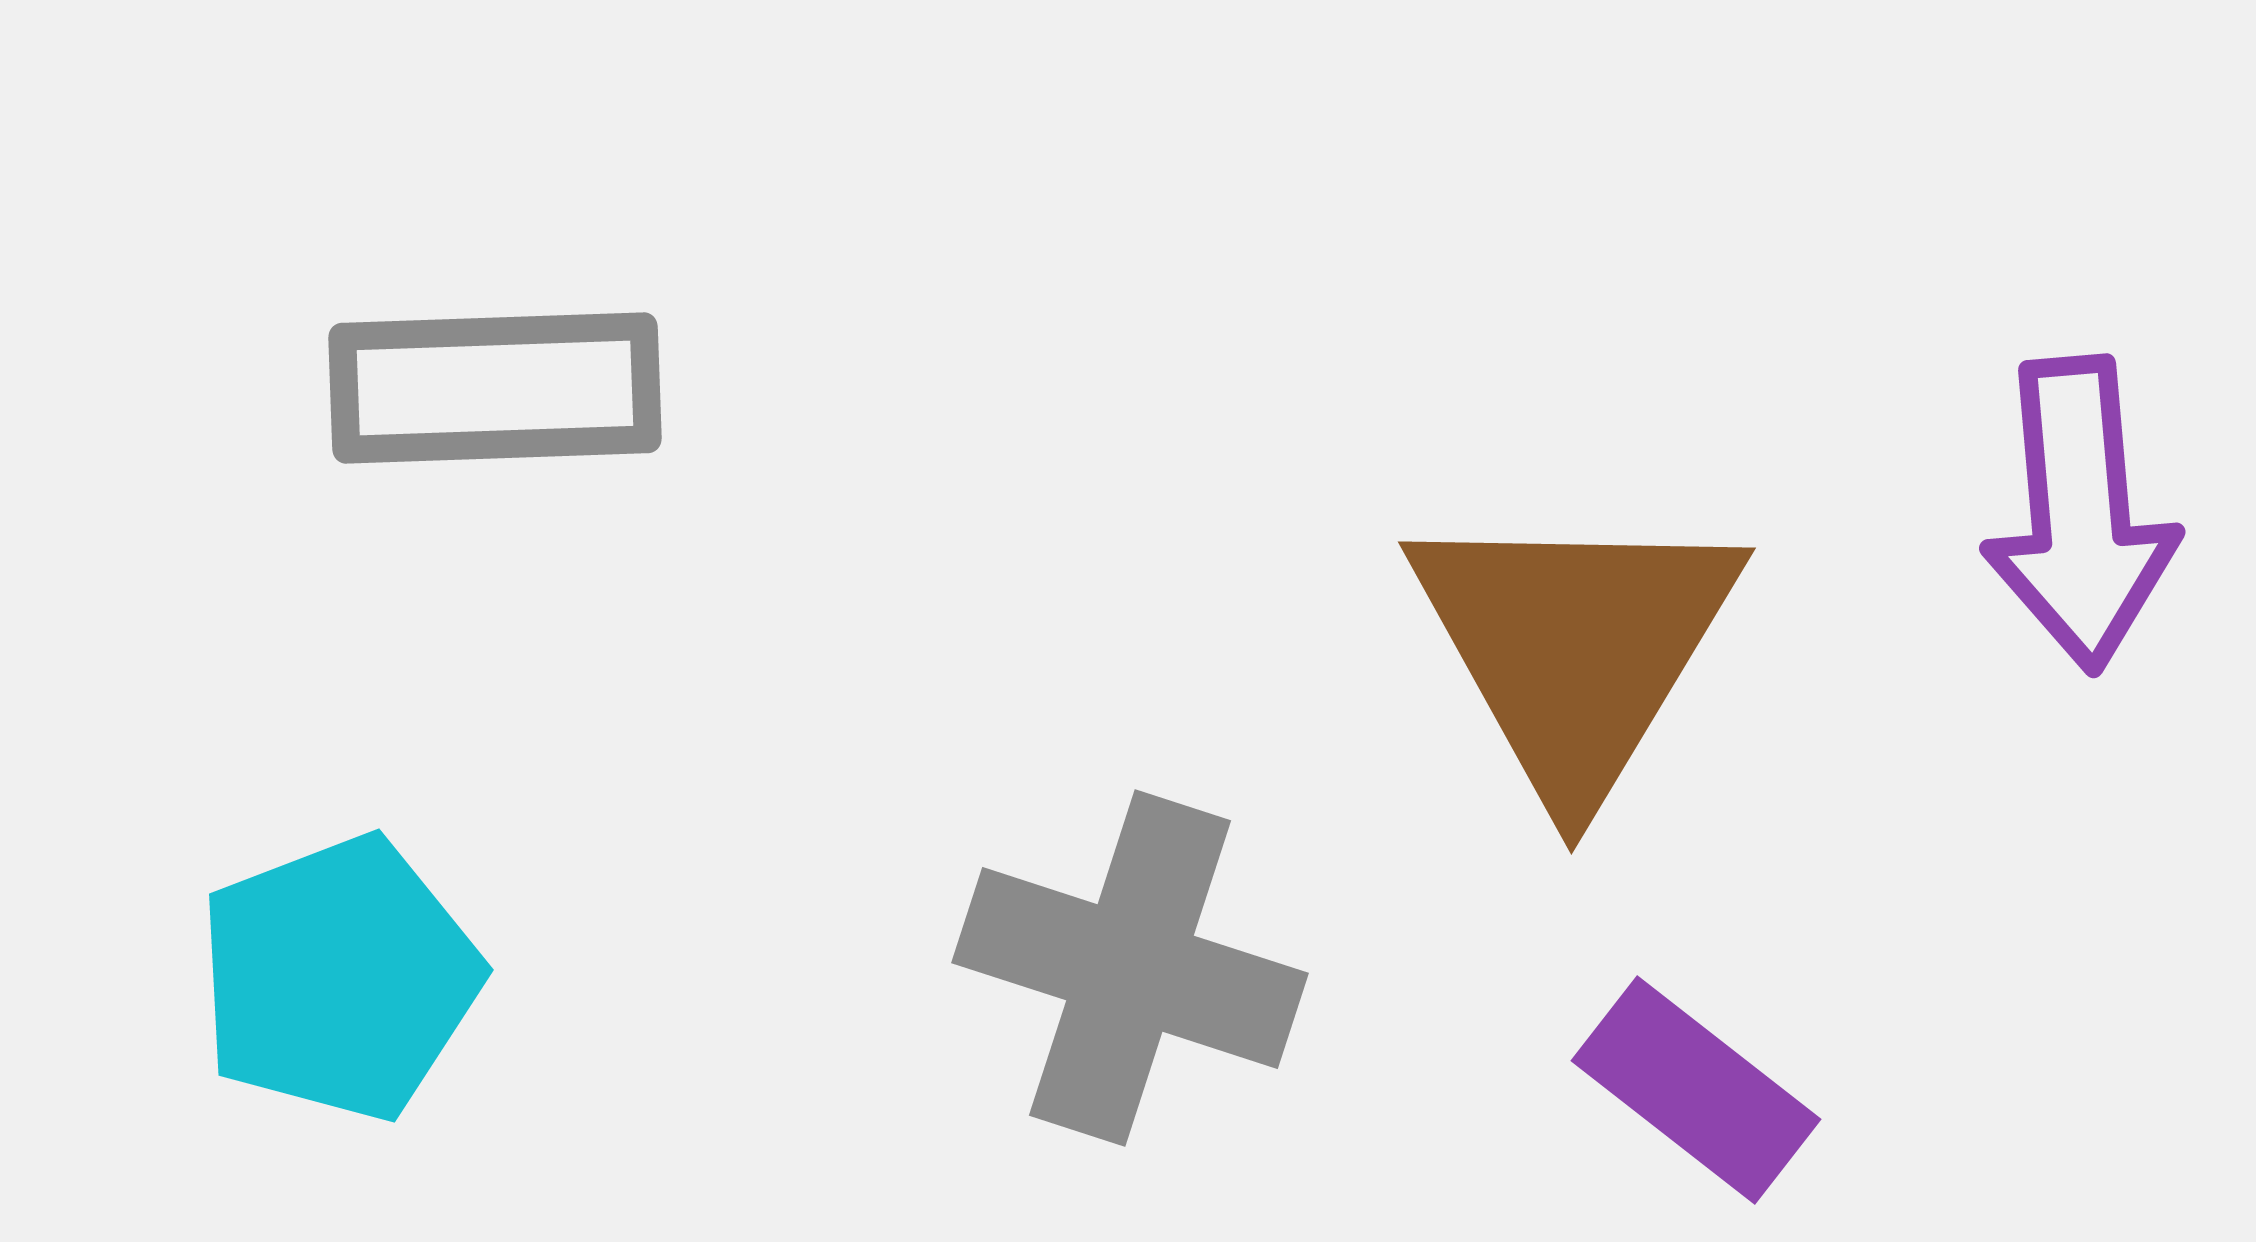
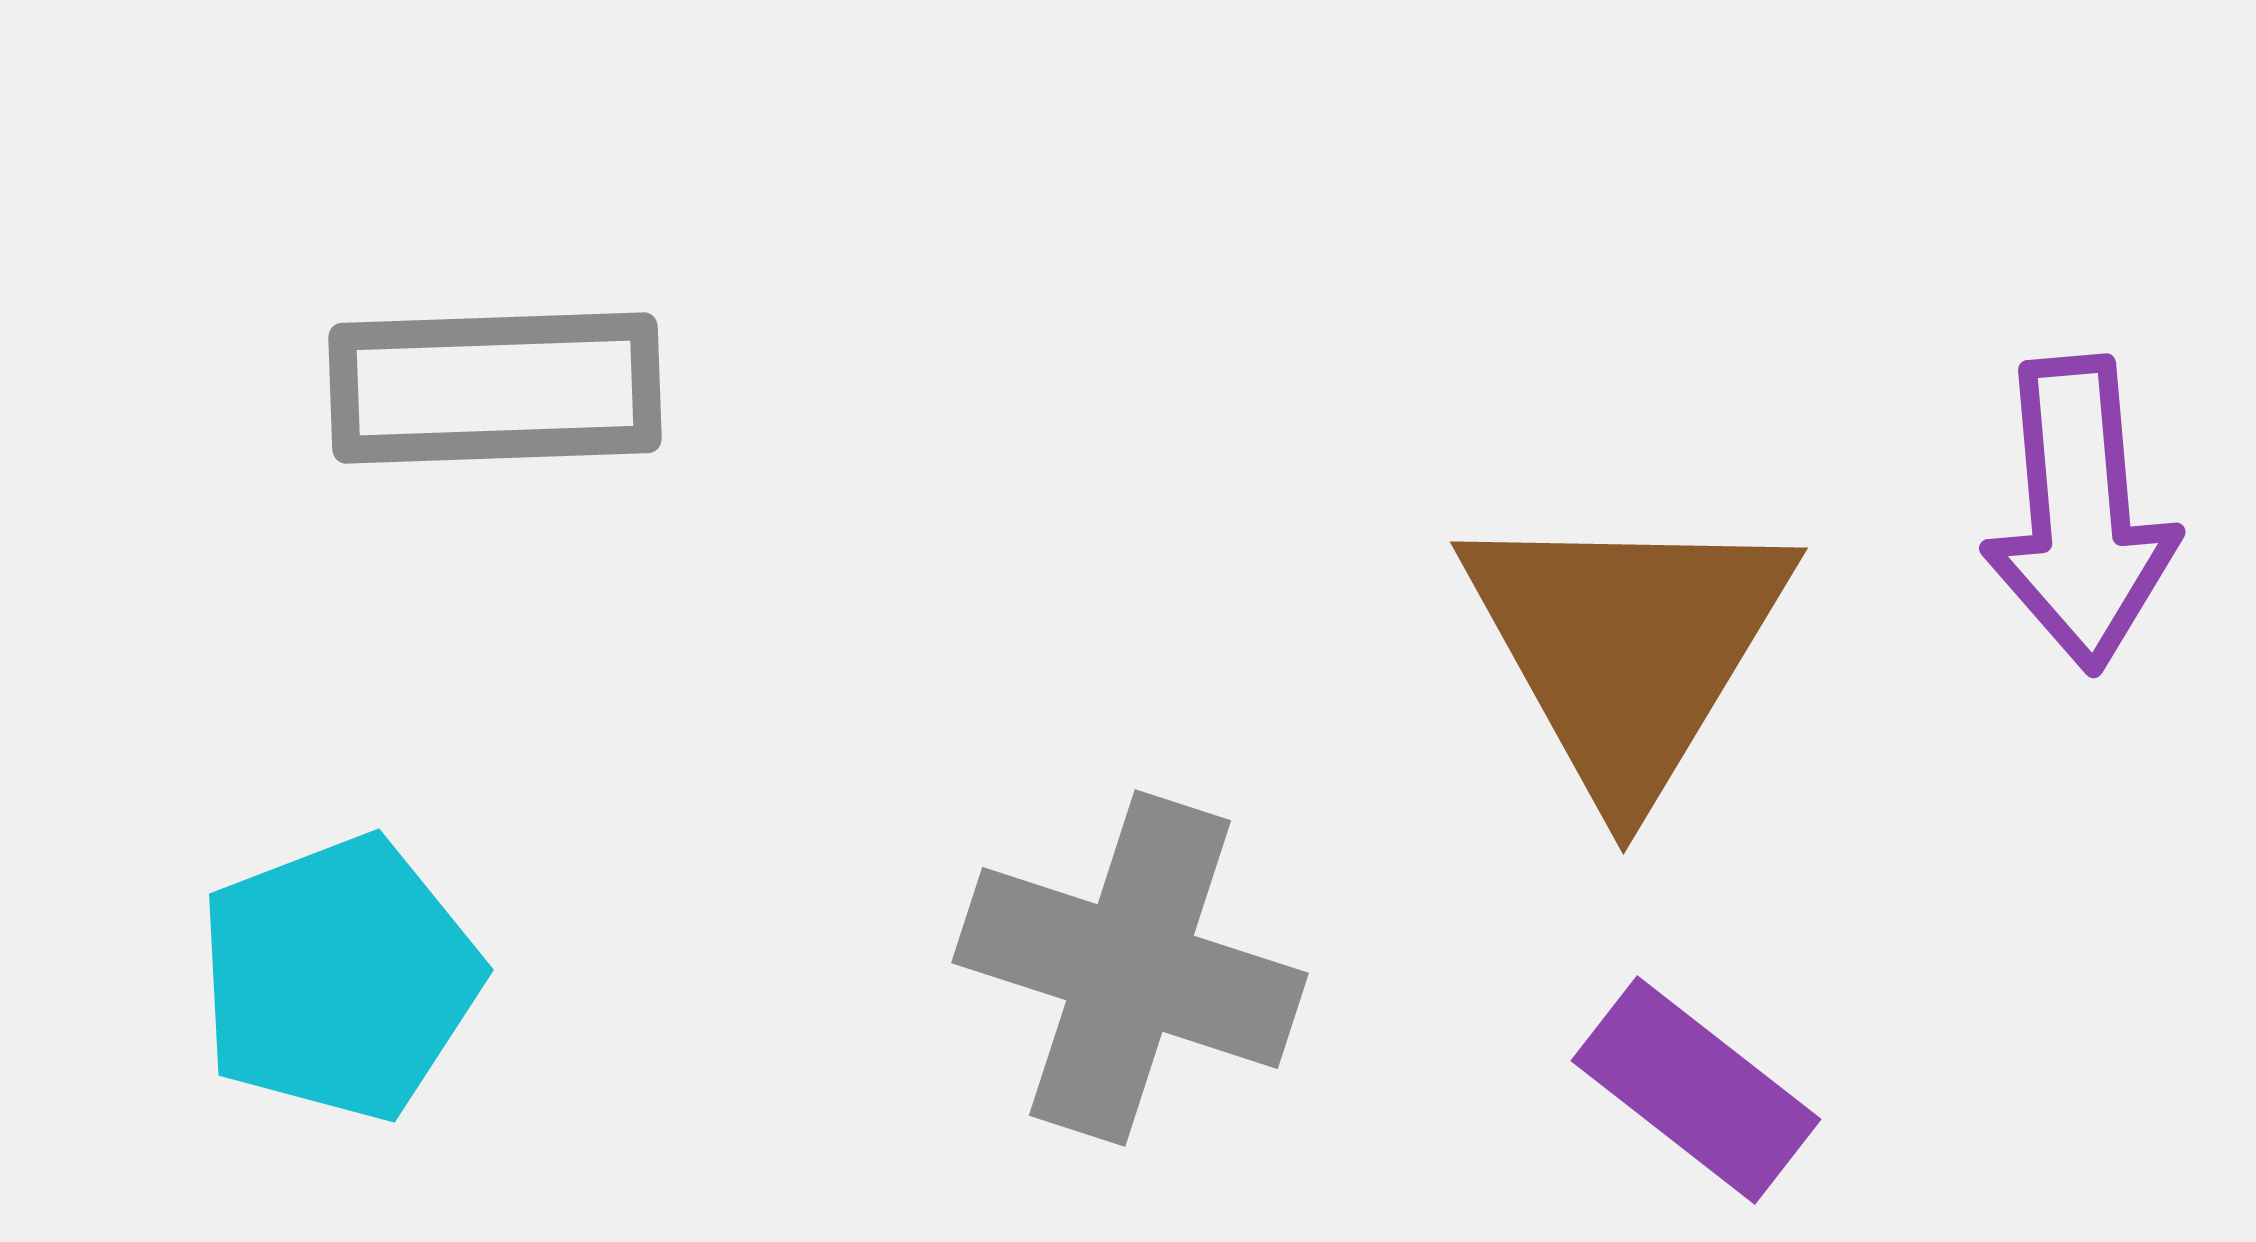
brown triangle: moved 52 px right
